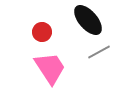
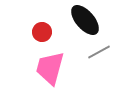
black ellipse: moved 3 px left
pink trapezoid: rotated 132 degrees counterclockwise
